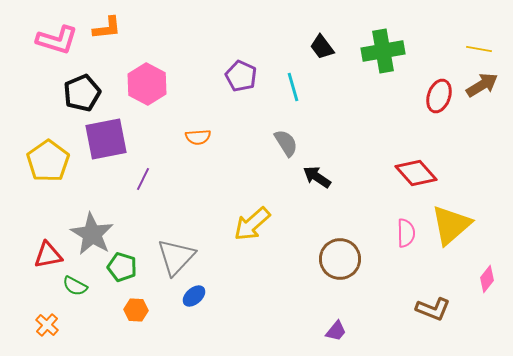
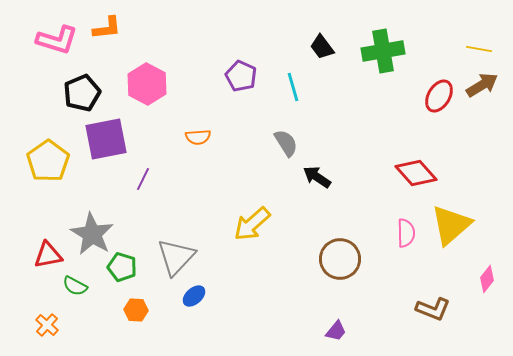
red ellipse: rotated 12 degrees clockwise
